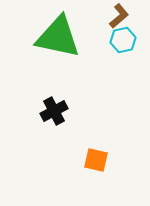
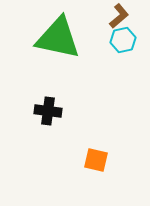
green triangle: moved 1 px down
black cross: moved 6 px left; rotated 36 degrees clockwise
